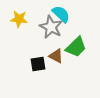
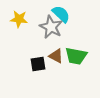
green trapezoid: moved 9 px down; rotated 55 degrees clockwise
